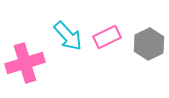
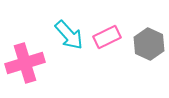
cyan arrow: moved 1 px right, 1 px up
gray hexagon: rotated 8 degrees counterclockwise
